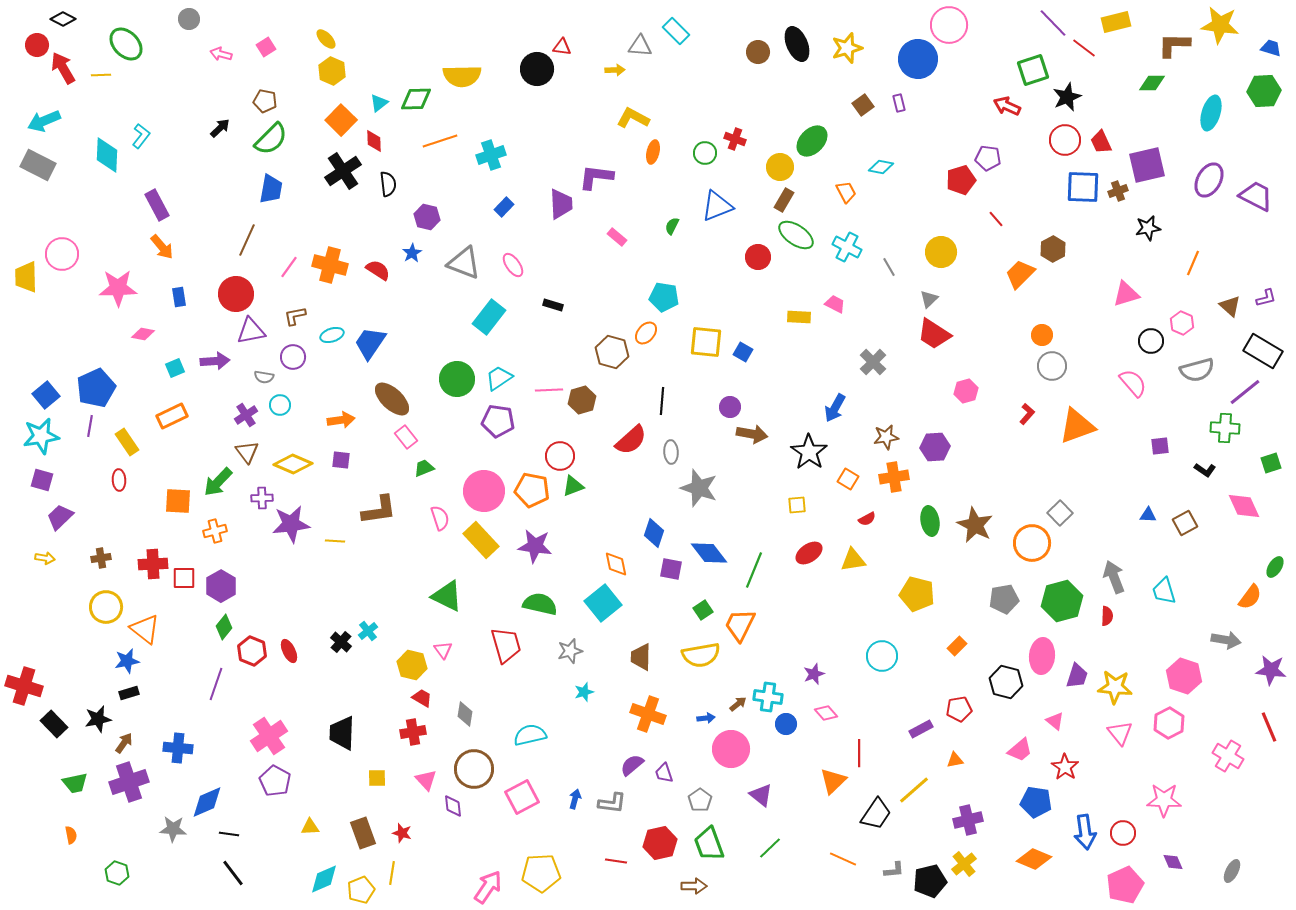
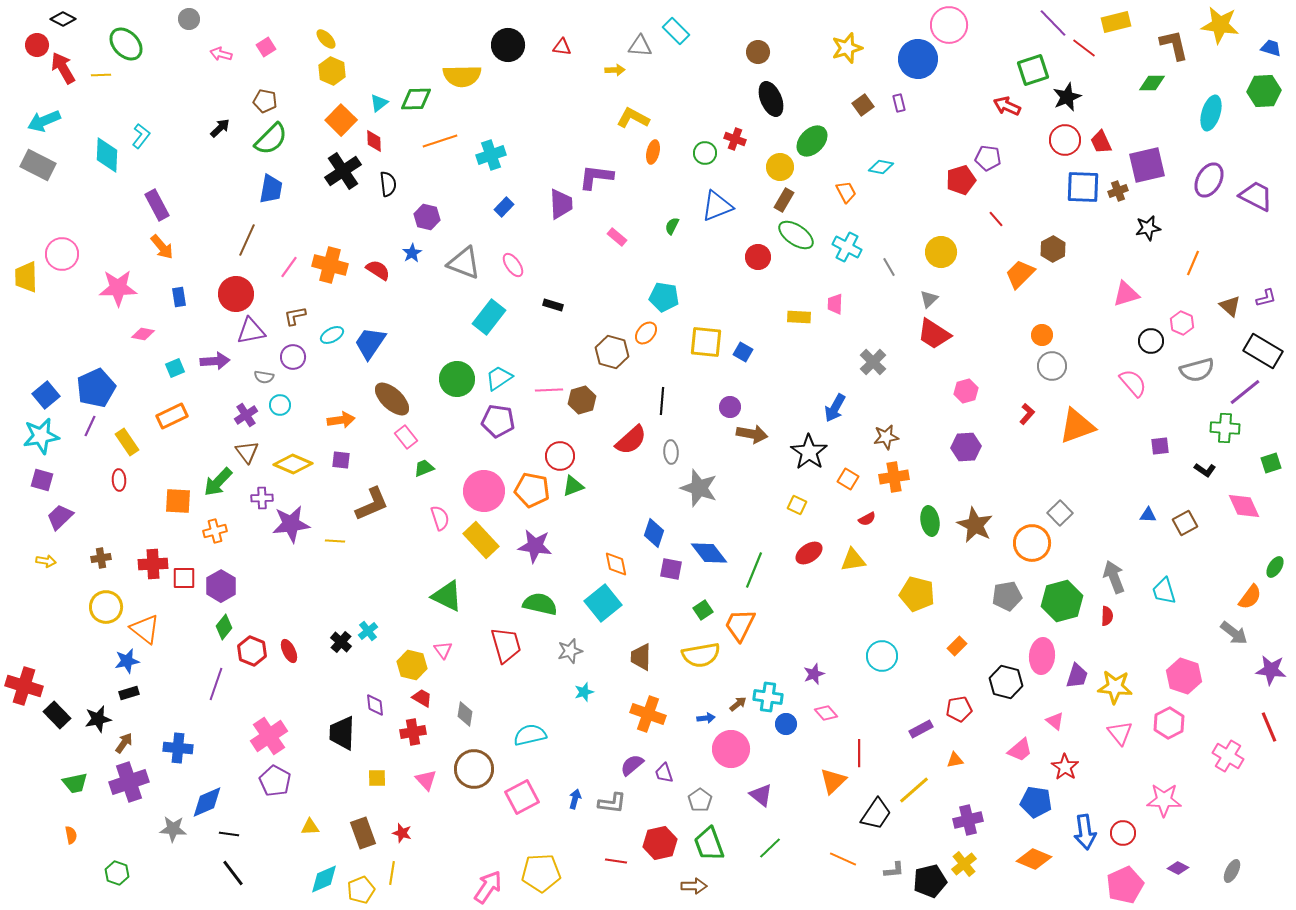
black ellipse at (797, 44): moved 26 px left, 55 px down
brown L-shape at (1174, 45): rotated 76 degrees clockwise
black circle at (537, 69): moved 29 px left, 24 px up
pink trapezoid at (835, 304): rotated 115 degrees counterclockwise
cyan ellipse at (332, 335): rotated 10 degrees counterclockwise
purple line at (90, 426): rotated 15 degrees clockwise
purple hexagon at (935, 447): moved 31 px right
yellow square at (797, 505): rotated 30 degrees clockwise
brown L-shape at (379, 510): moved 7 px left, 6 px up; rotated 15 degrees counterclockwise
yellow arrow at (45, 558): moved 1 px right, 3 px down
gray pentagon at (1004, 599): moved 3 px right, 3 px up
gray arrow at (1226, 640): moved 8 px right, 7 px up; rotated 28 degrees clockwise
black rectangle at (54, 724): moved 3 px right, 9 px up
purple diamond at (453, 806): moved 78 px left, 101 px up
purple diamond at (1173, 862): moved 5 px right, 6 px down; rotated 40 degrees counterclockwise
